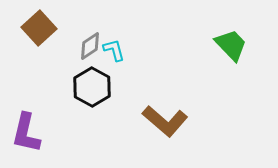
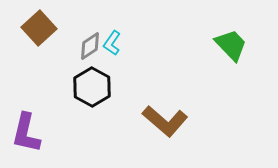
cyan L-shape: moved 2 px left, 7 px up; rotated 130 degrees counterclockwise
